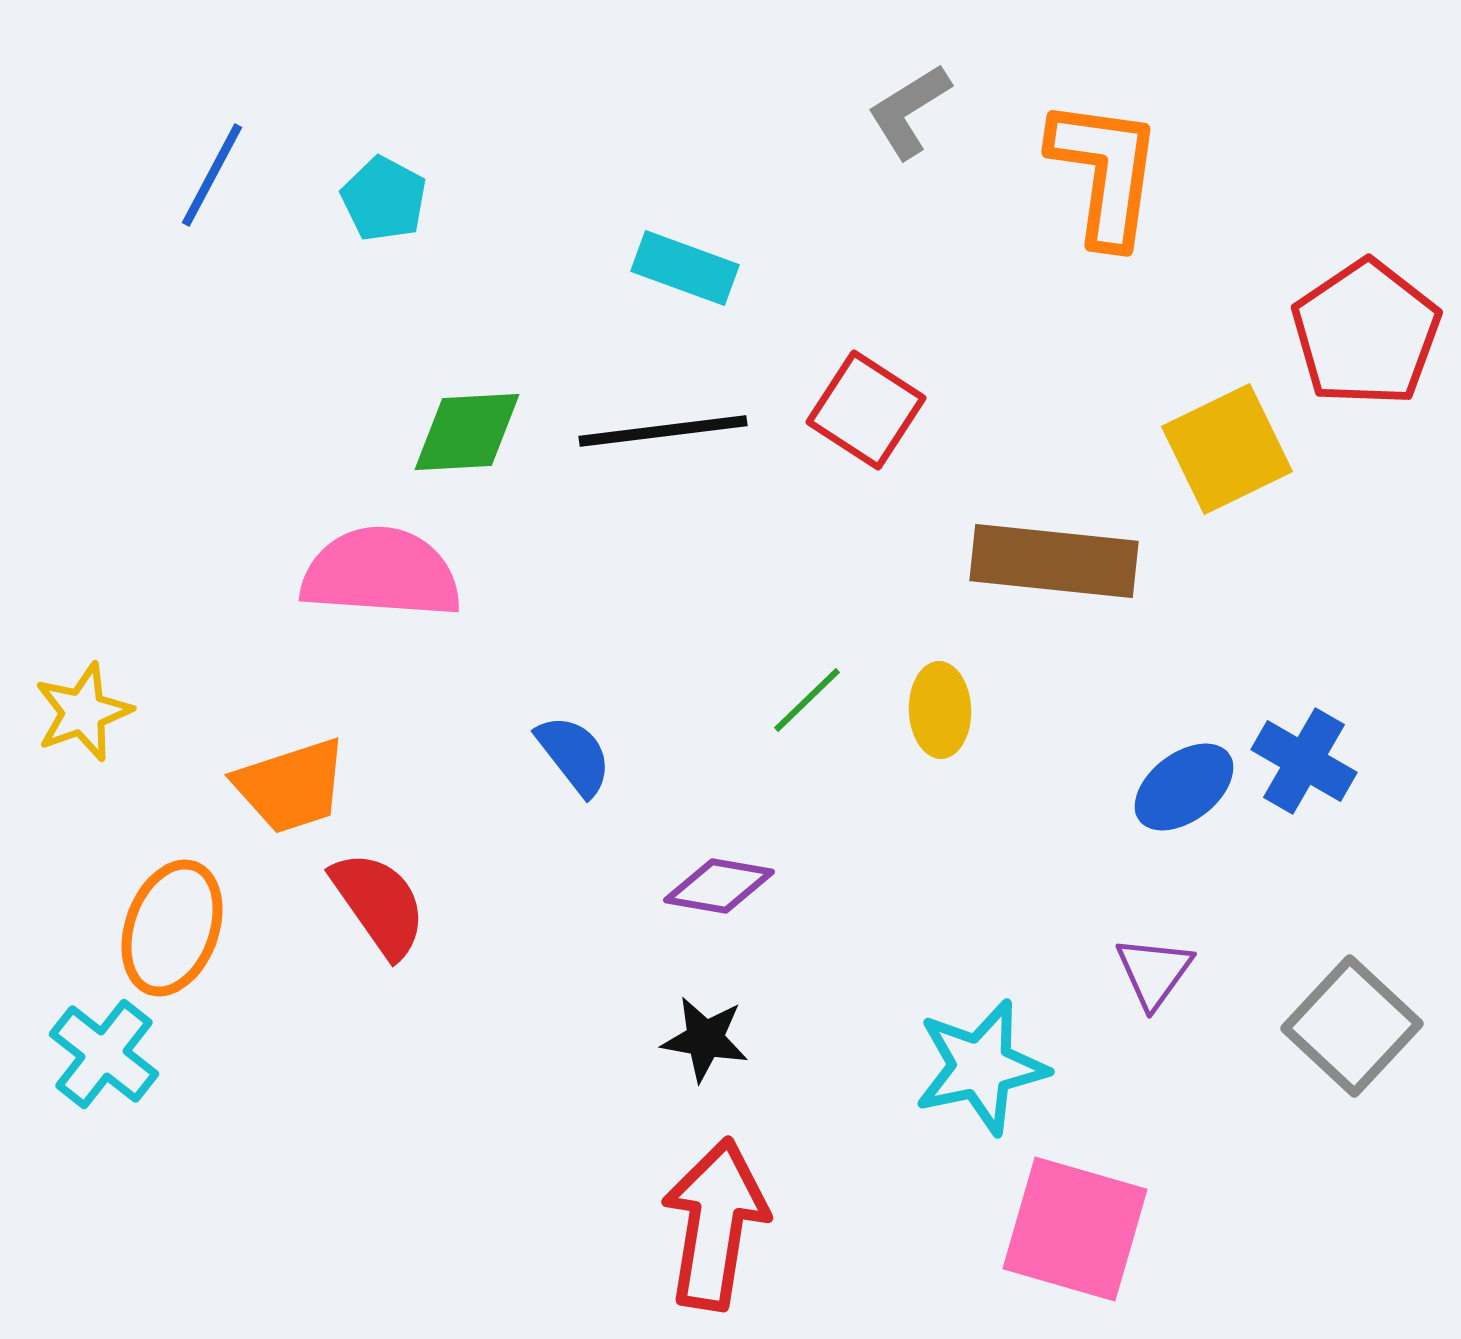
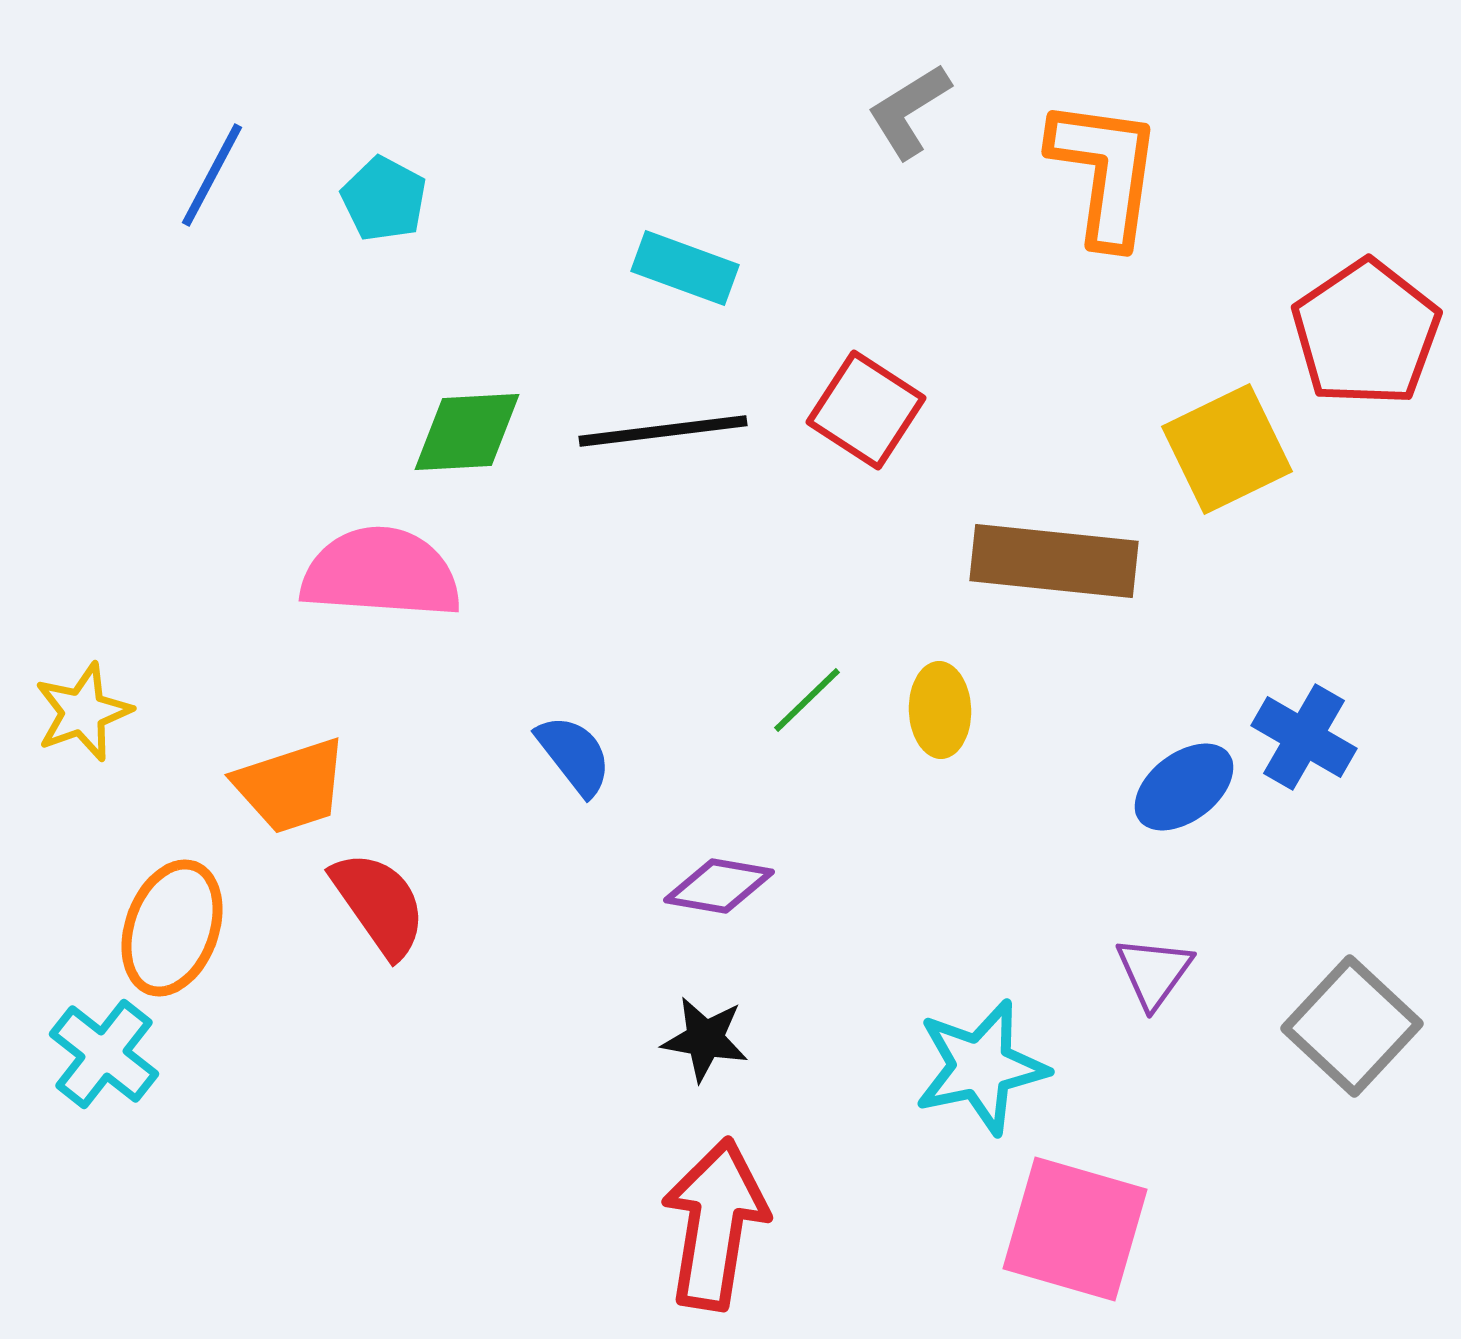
blue cross: moved 24 px up
